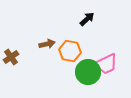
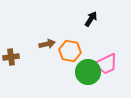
black arrow: moved 4 px right; rotated 14 degrees counterclockwise
brown cross: rotated 28 degrees clockwise
